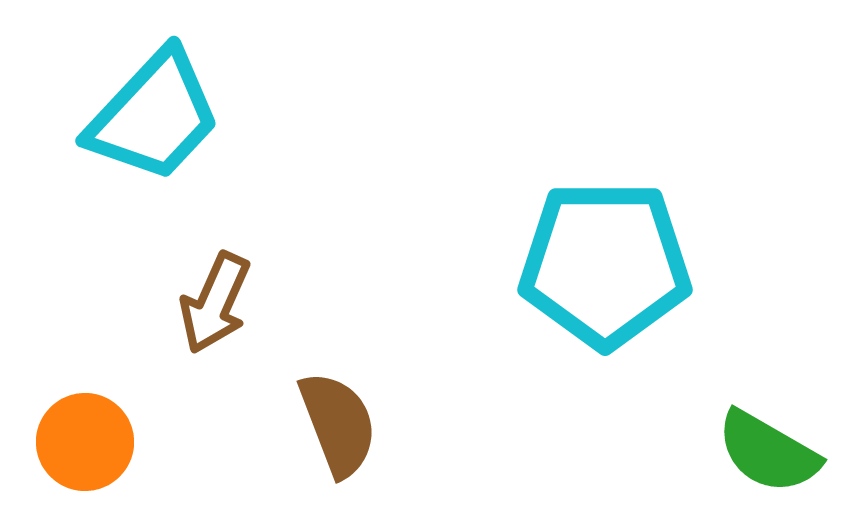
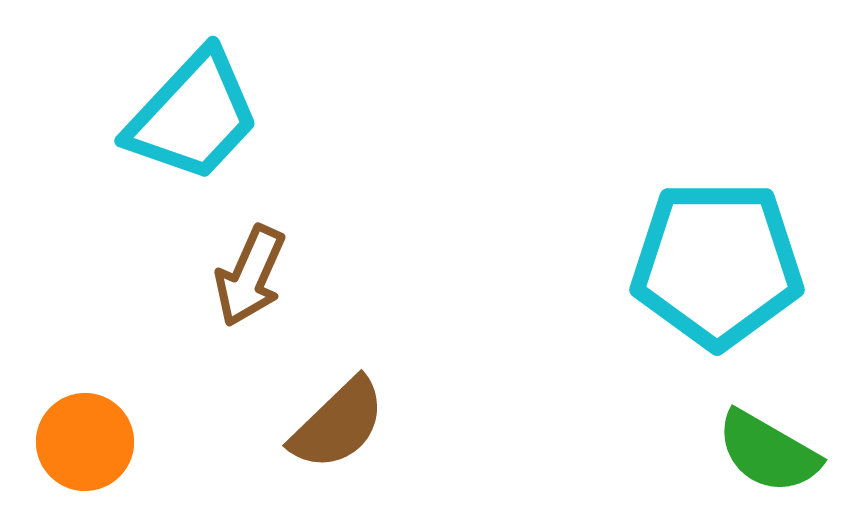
cyan trapezoid: moved 39 px right
cyan pentagon: moved 112 px right
brown arrow: moved 35 px right, 27 px up
brown semicircle: rotated 67 degrees clockwise
